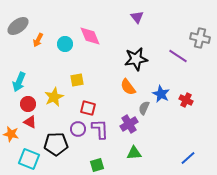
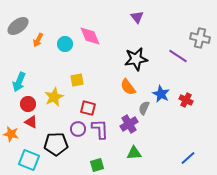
red triangle: moved 1 px right
cyan square: moved 1 px down
